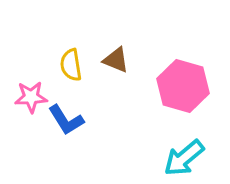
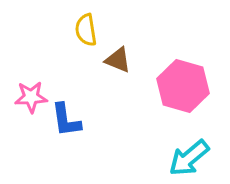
brown triangle: moved 2 px right
yellow semicircle: moved 15 px right, 35 px up
blue L-shape: rotated 24 degrees clockwise
cyan arrow: moved 5 px right
